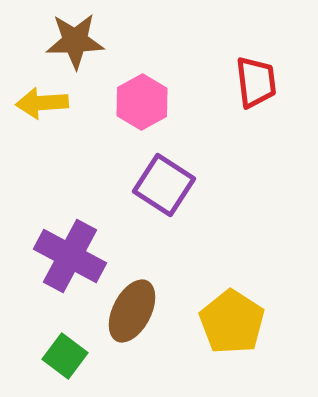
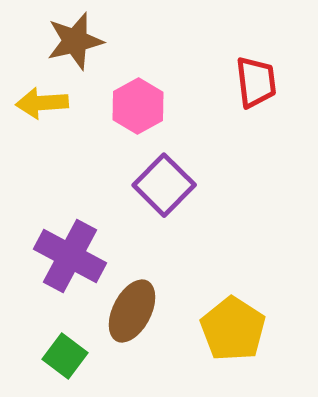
brown star: rotated 12 degrees counterclockwise
pink hexagon: moved 4 px left, 4 px down
purple square: rotated 12 degrees clockwise
yellow pentagon: moved 1 px right, 7 px down
